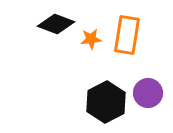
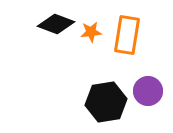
orange star: moved 7 px up
purple circle: moved 2 px up
black hexagon: rotated 18 degrees clockwise
